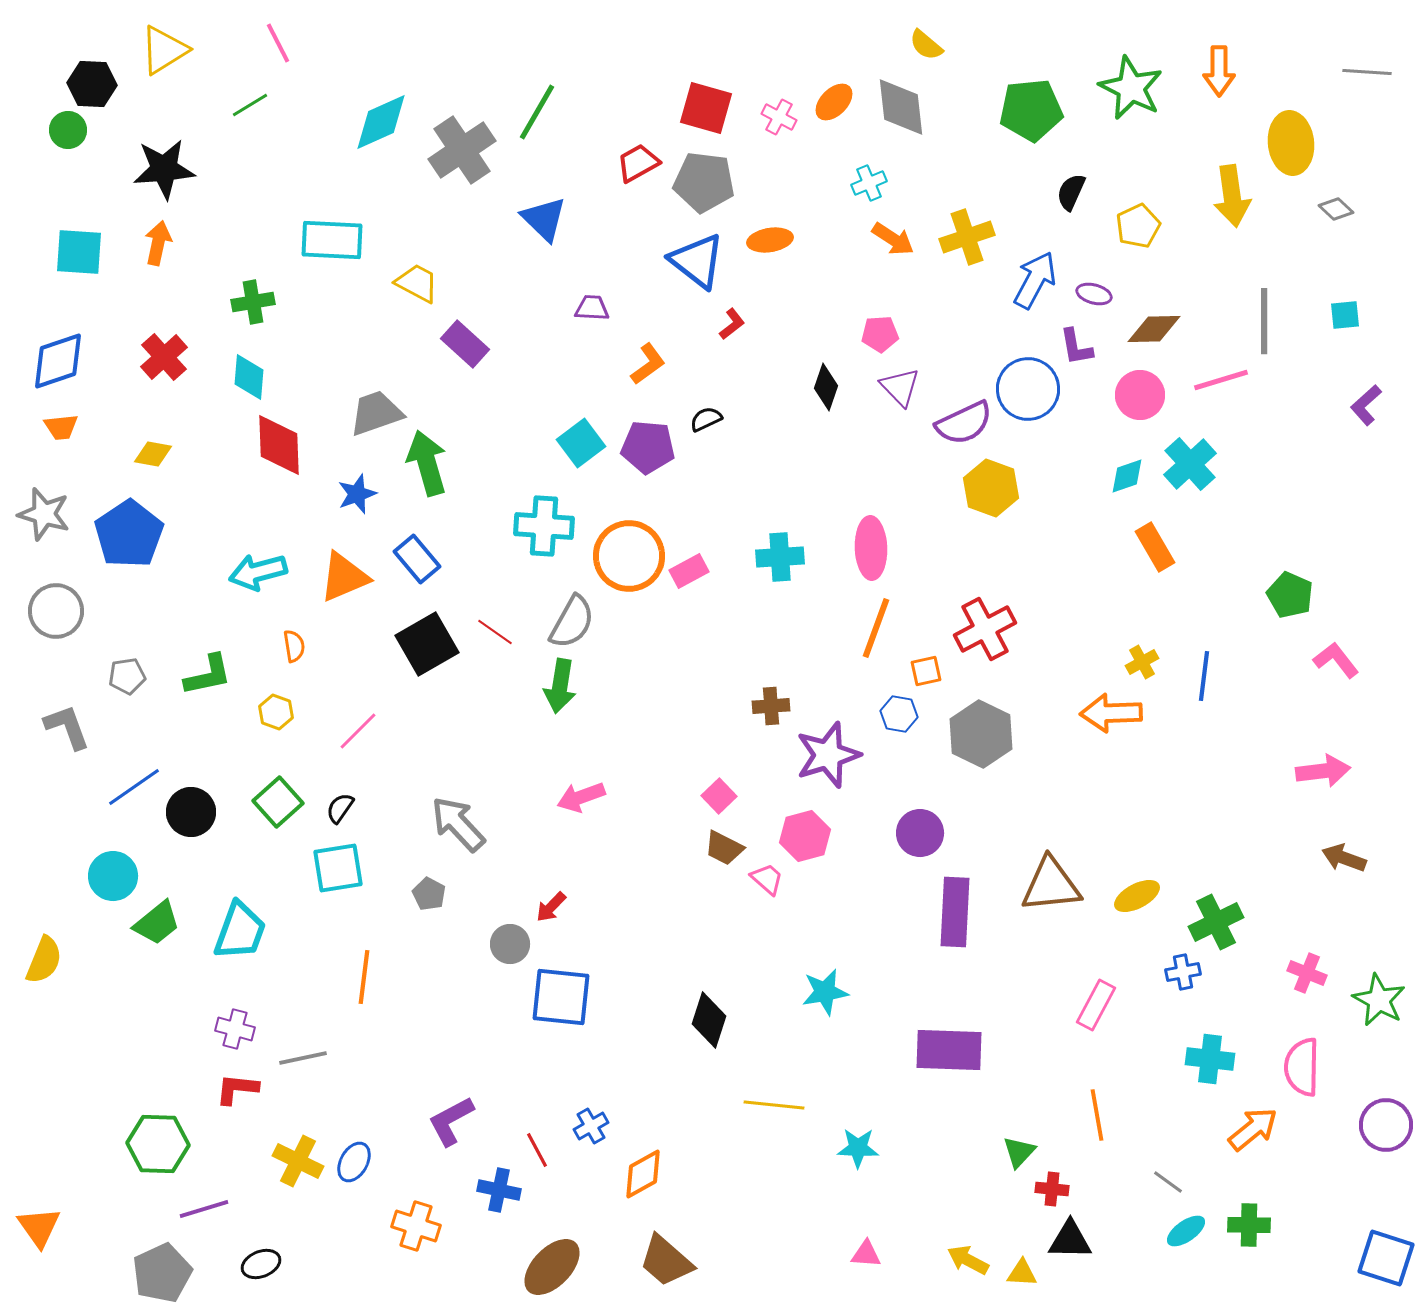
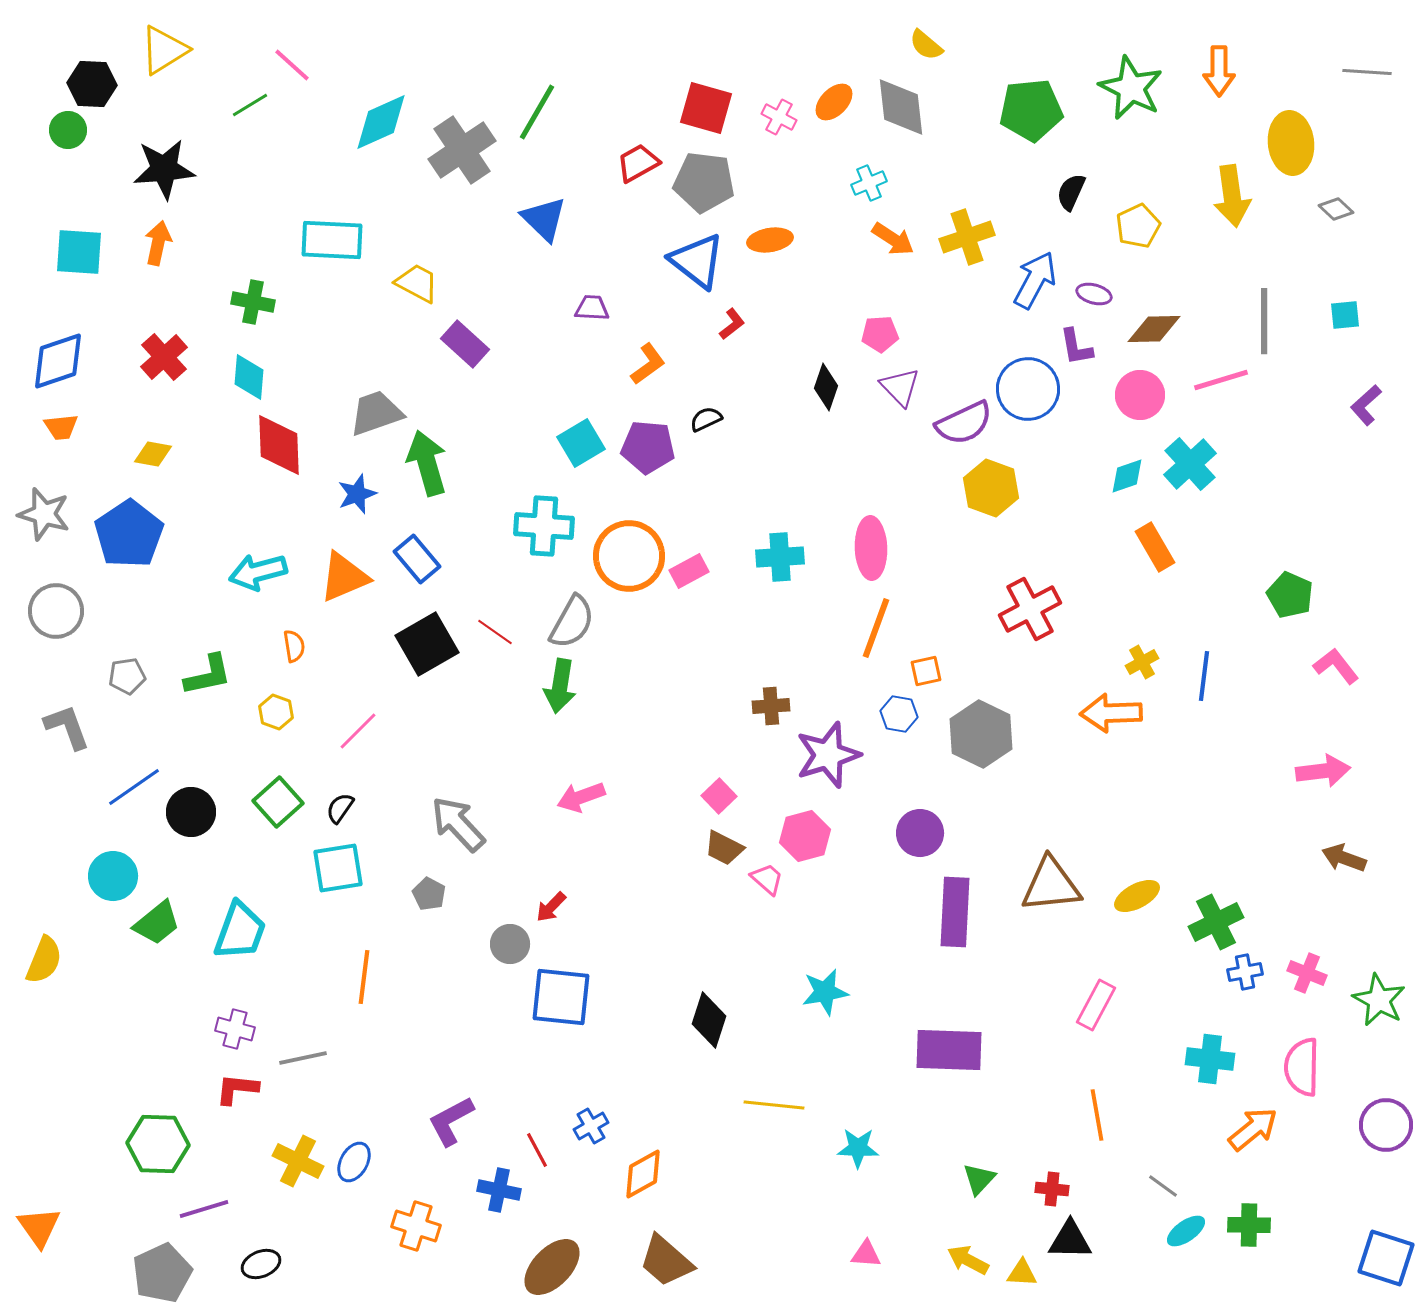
pink line at (278, 43): moved 14 px right, 22 px down; rotated 21 degrees counterclockwise
green cross at (253, 302): rotated 21 degrees clockwise
cyan square at (581, 443): rotated 6 degrees clockwise
red cross at (985, 629): moved 45 px right, 20 px up
pink L-shape at (1336, 660): moved 6 px down
blue cross at (1183, 972): moved 62 px right
green triangle at (1019, 1152): moved 40 px left, 27 px down
gray line at (1168, 1182): moved 5 px left, 4 px down
